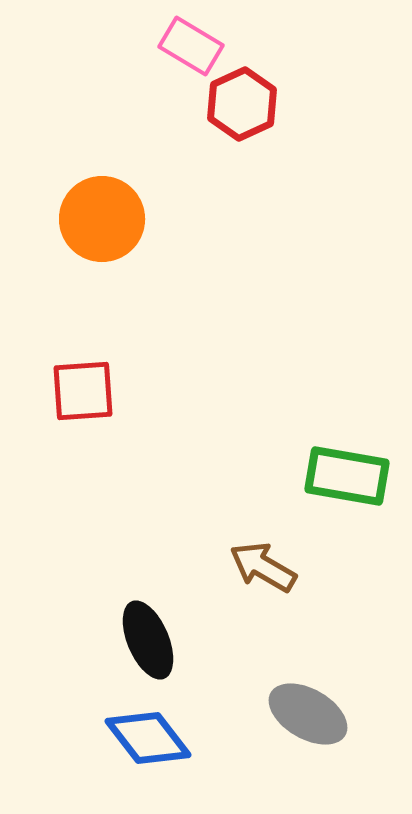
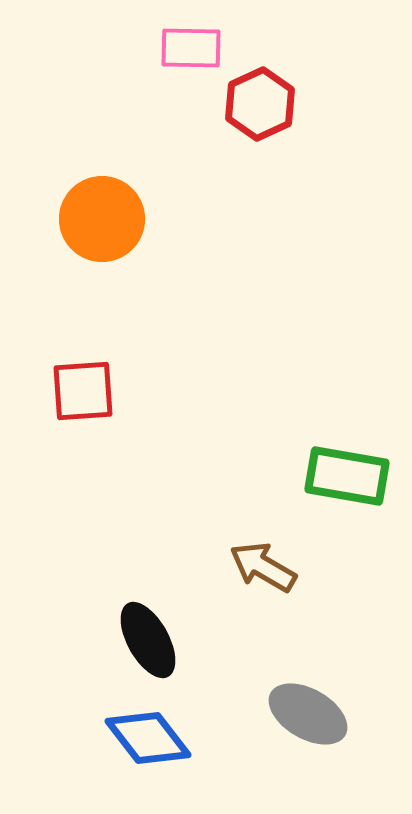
pink rectangle: moved 2 px down; rotated 30 degrees counterclockwise
red hexagon: moved 18 px right
black ellipse: rotated 6 degrees counterclockwise
